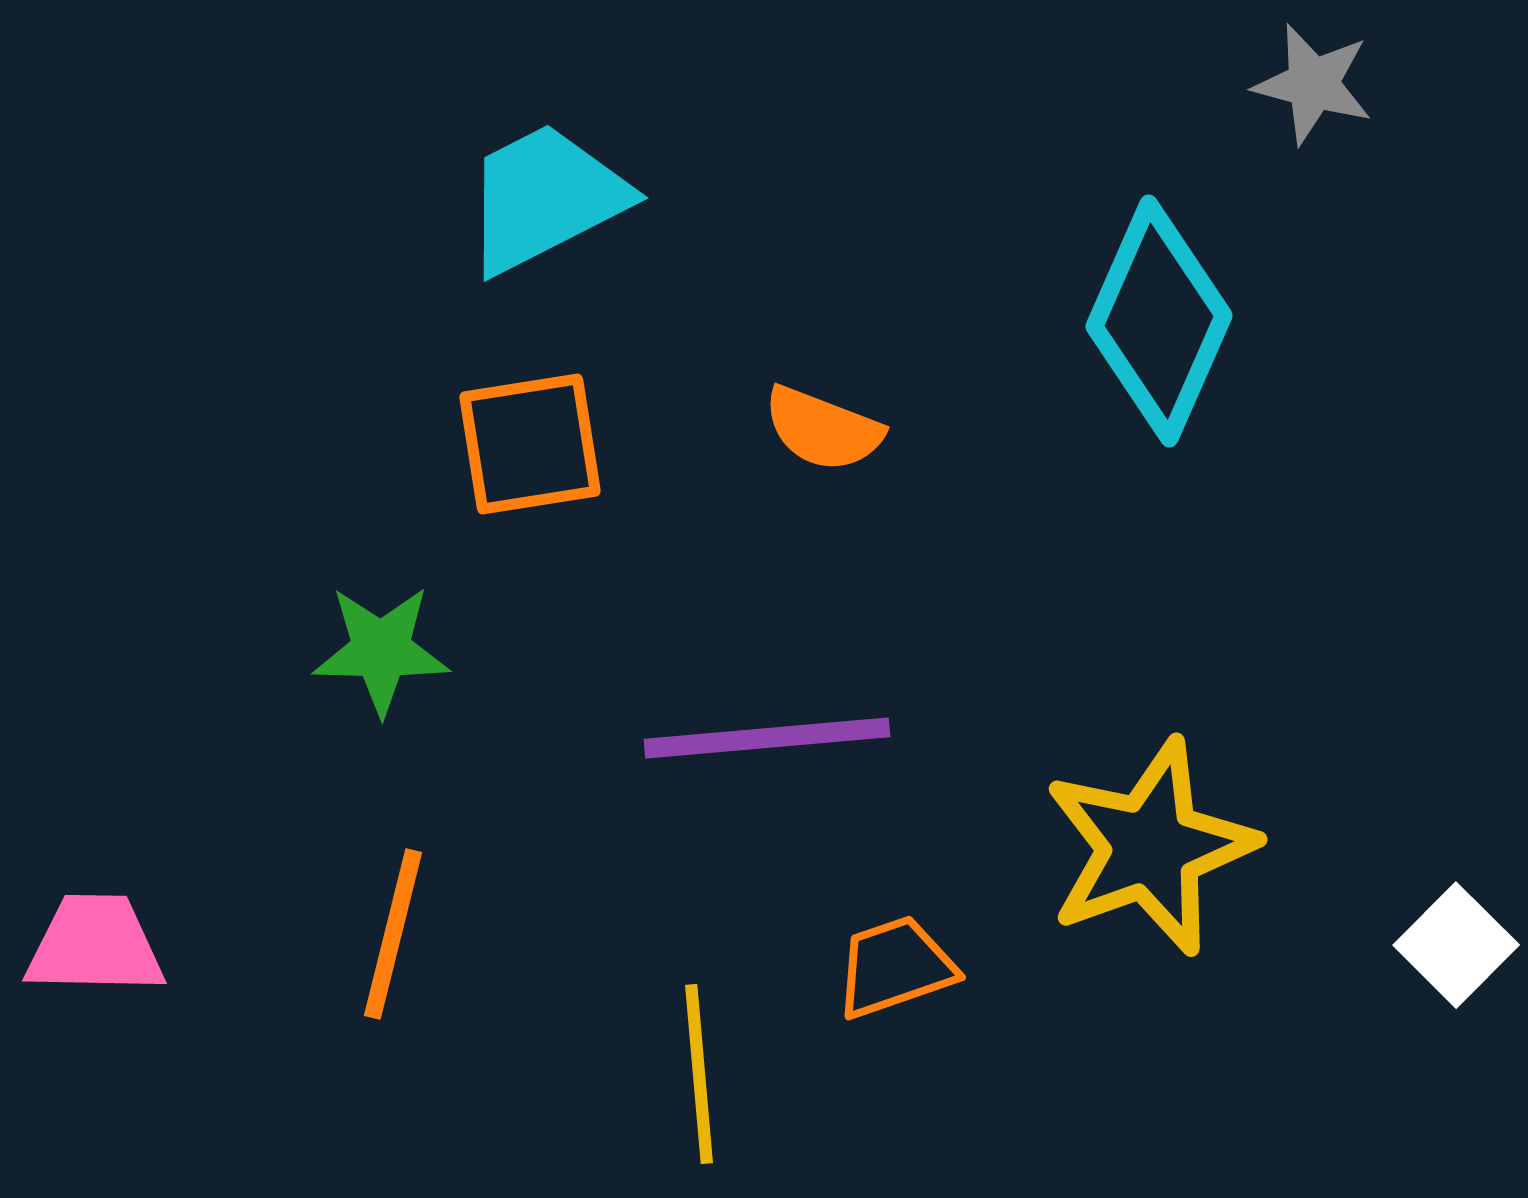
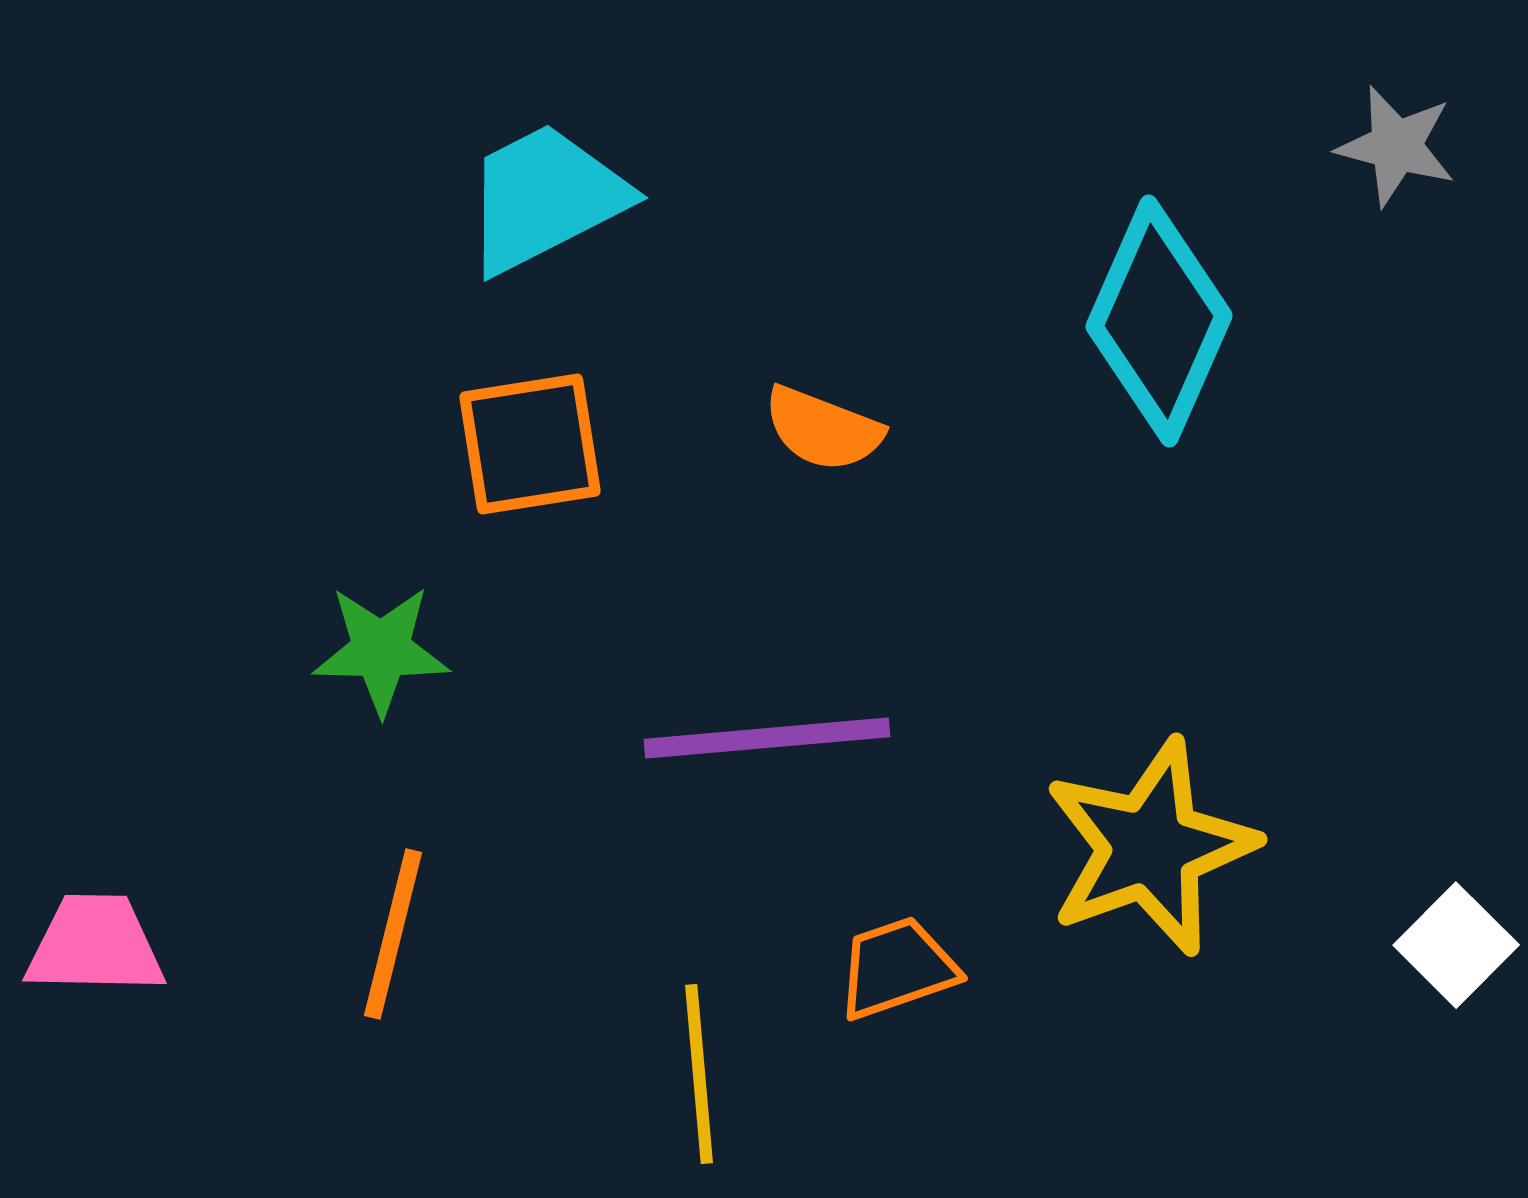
gray star: moved 83 px right, 62 px down
orange trapezoid: moved 2 px right, 1 px down
